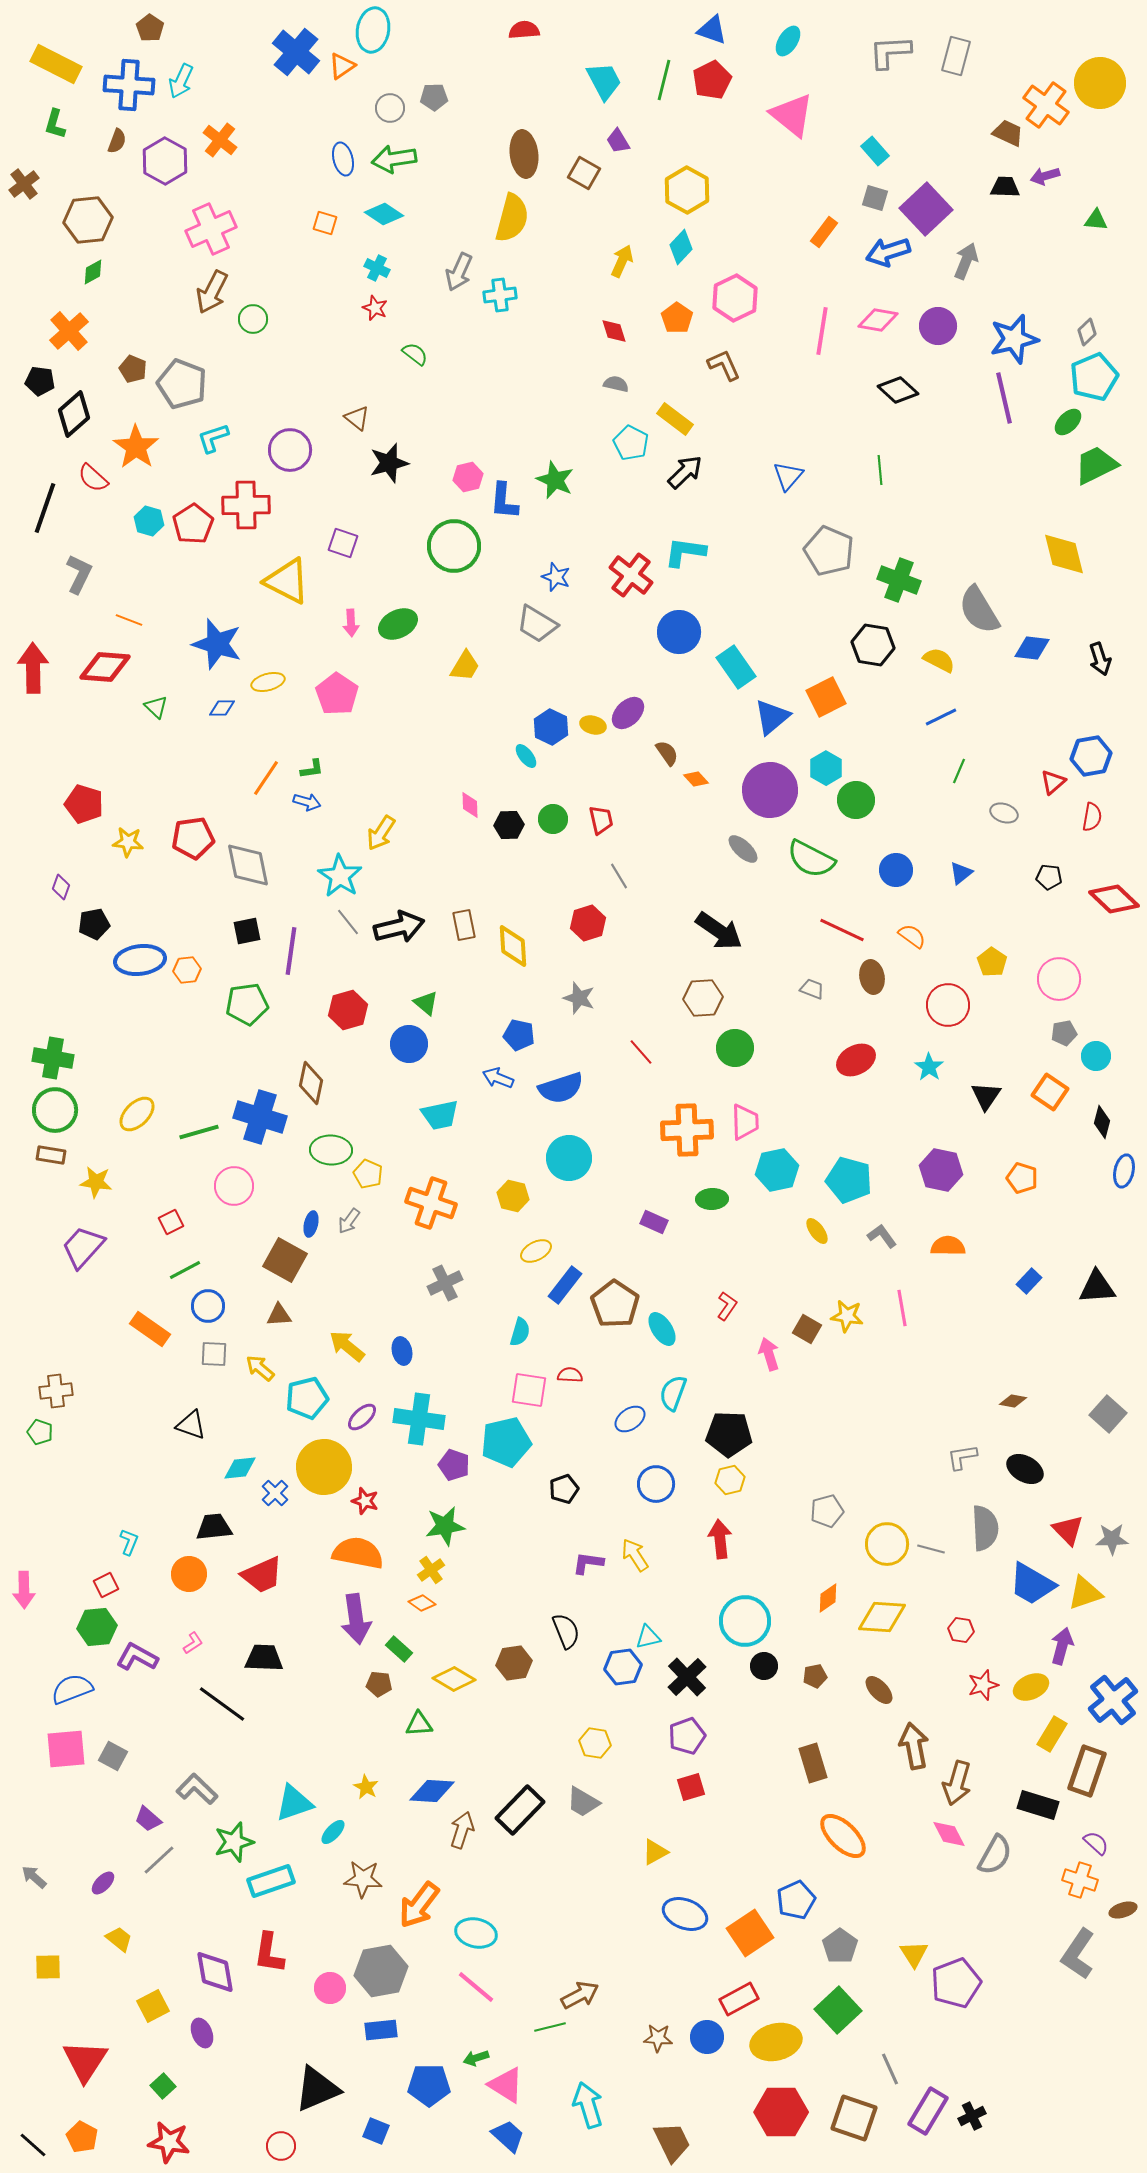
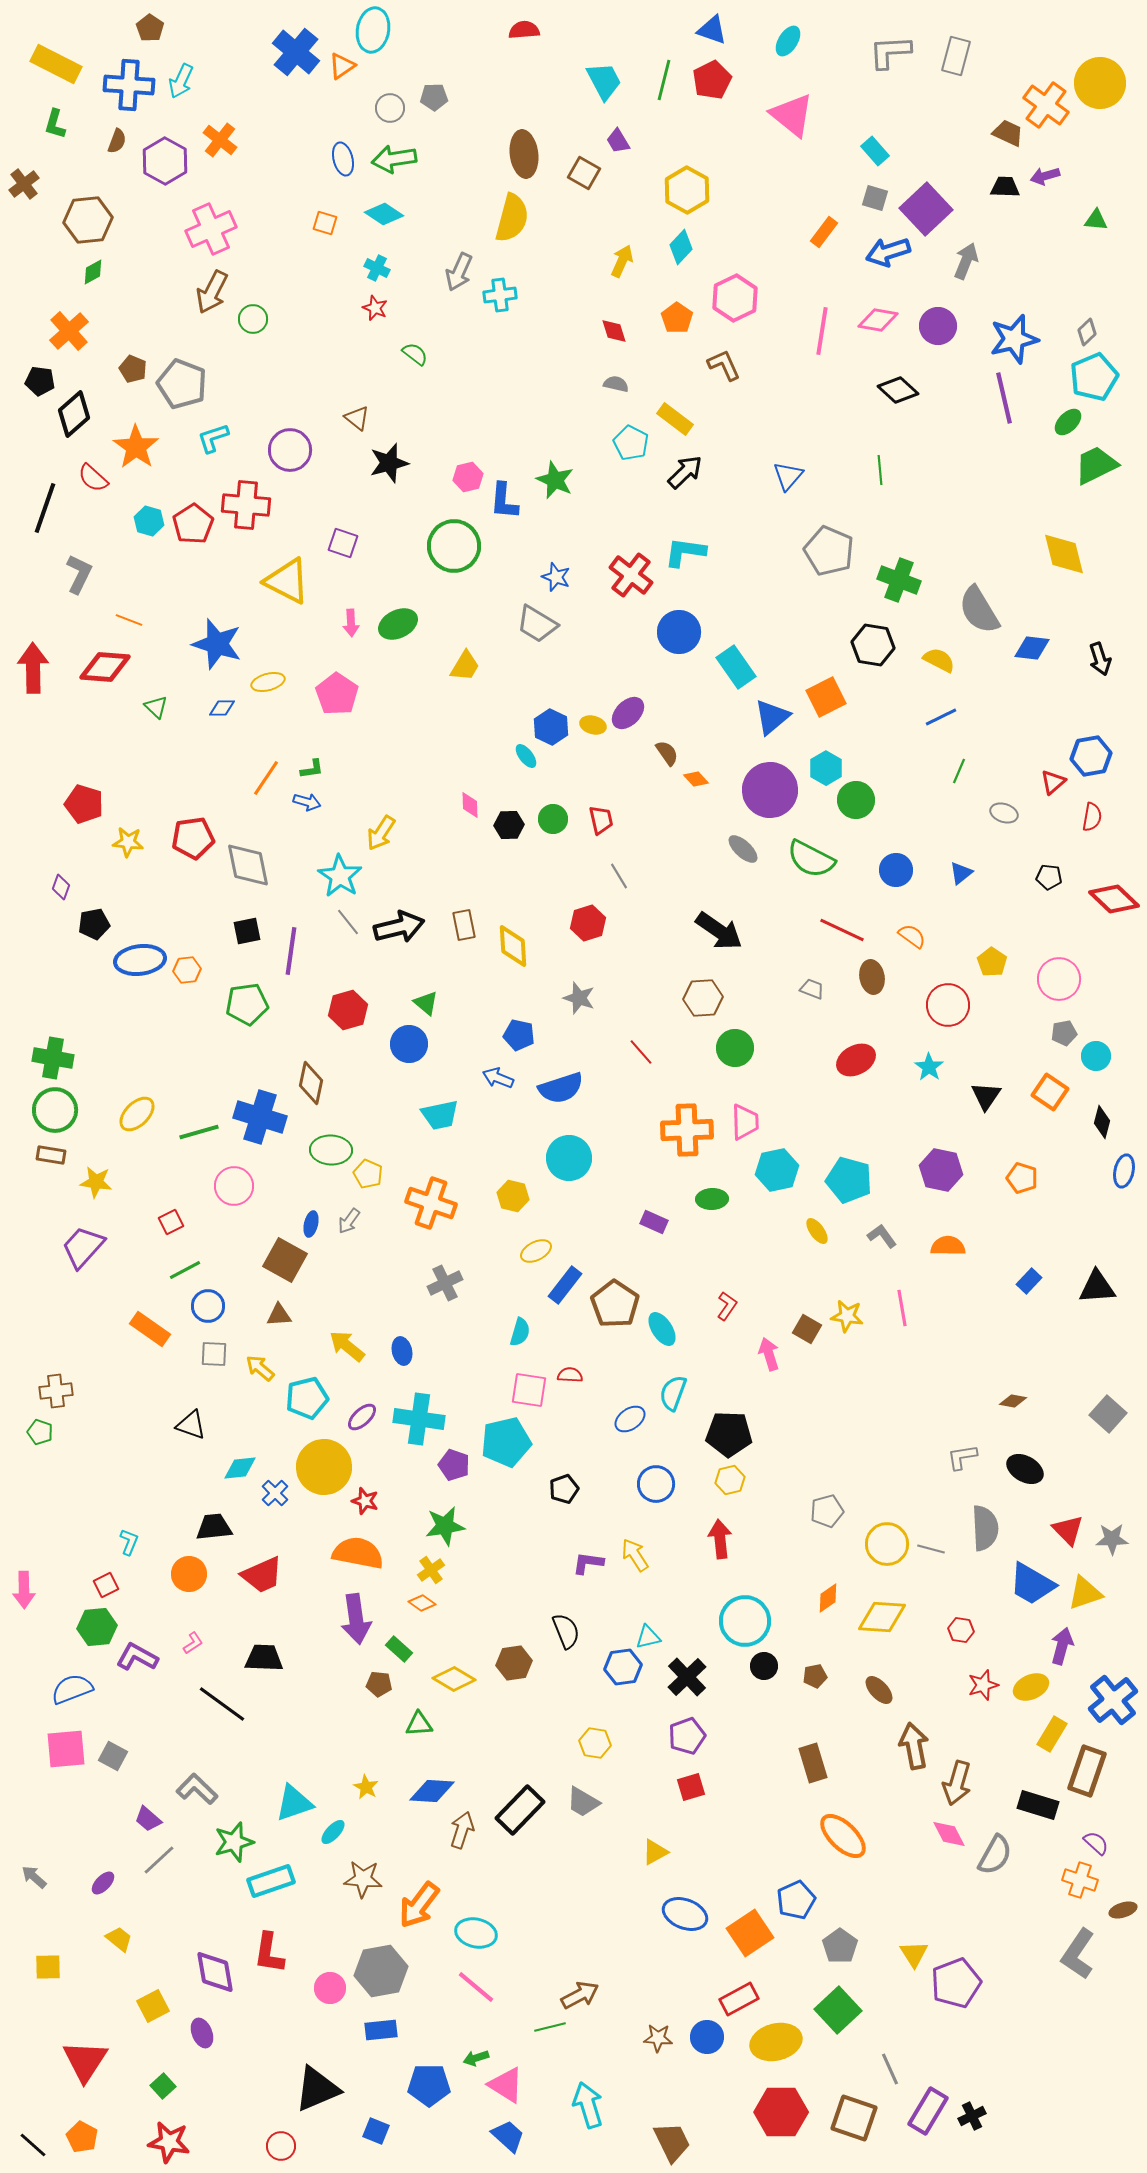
red cross at (246, 505): rotated 6 degrees clockwise
